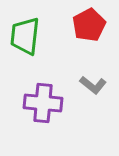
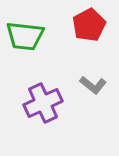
green trapezoid: rotated 90 degrees counterclockwise
purple cross: rotated 30 degrees counterclockwise
